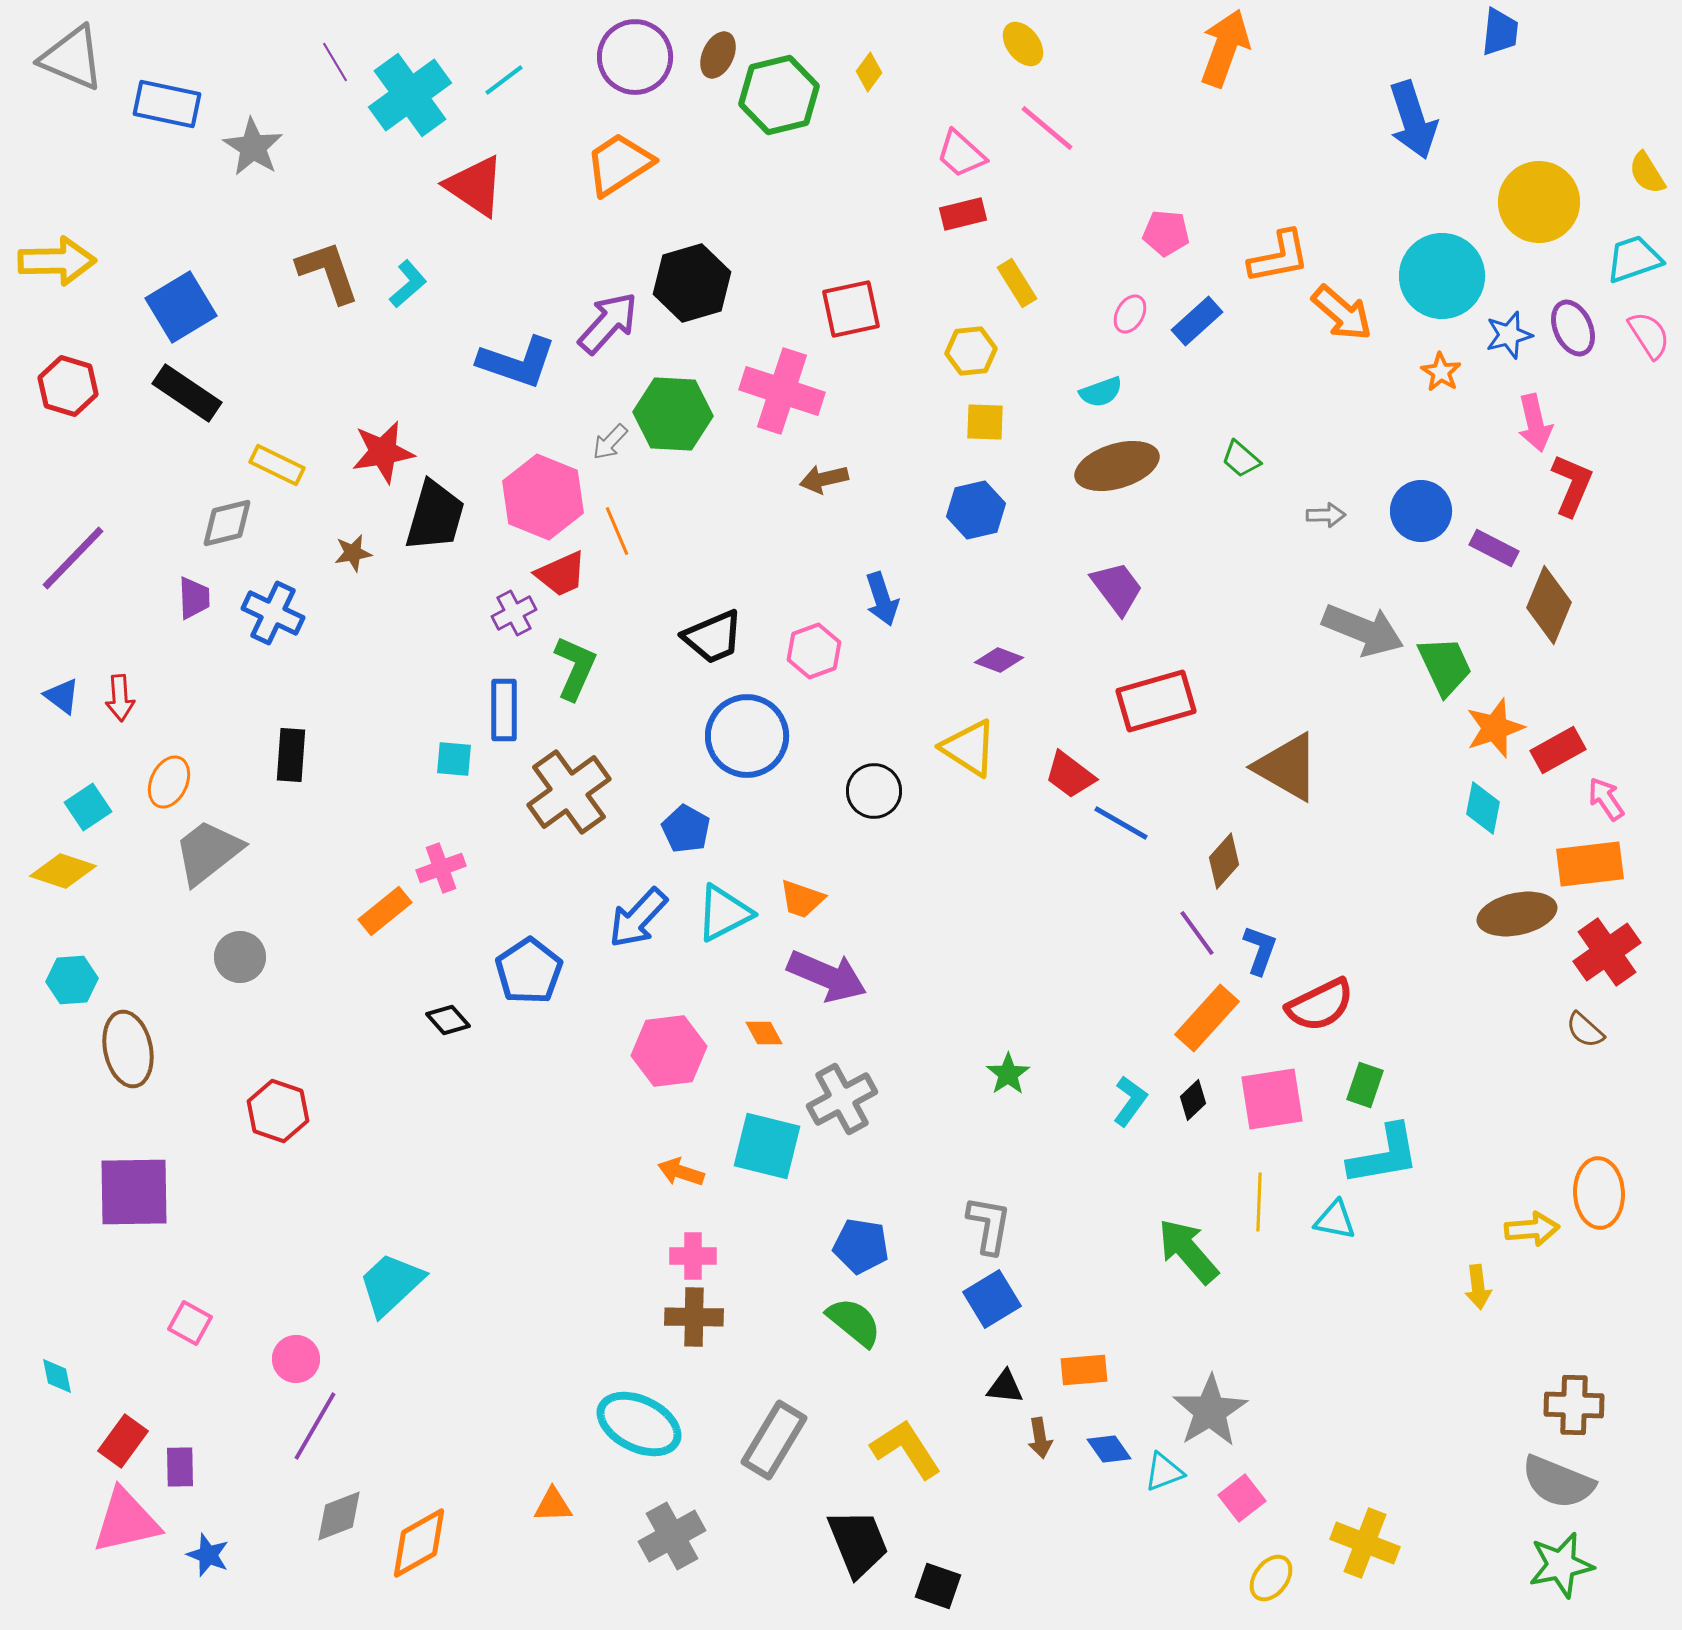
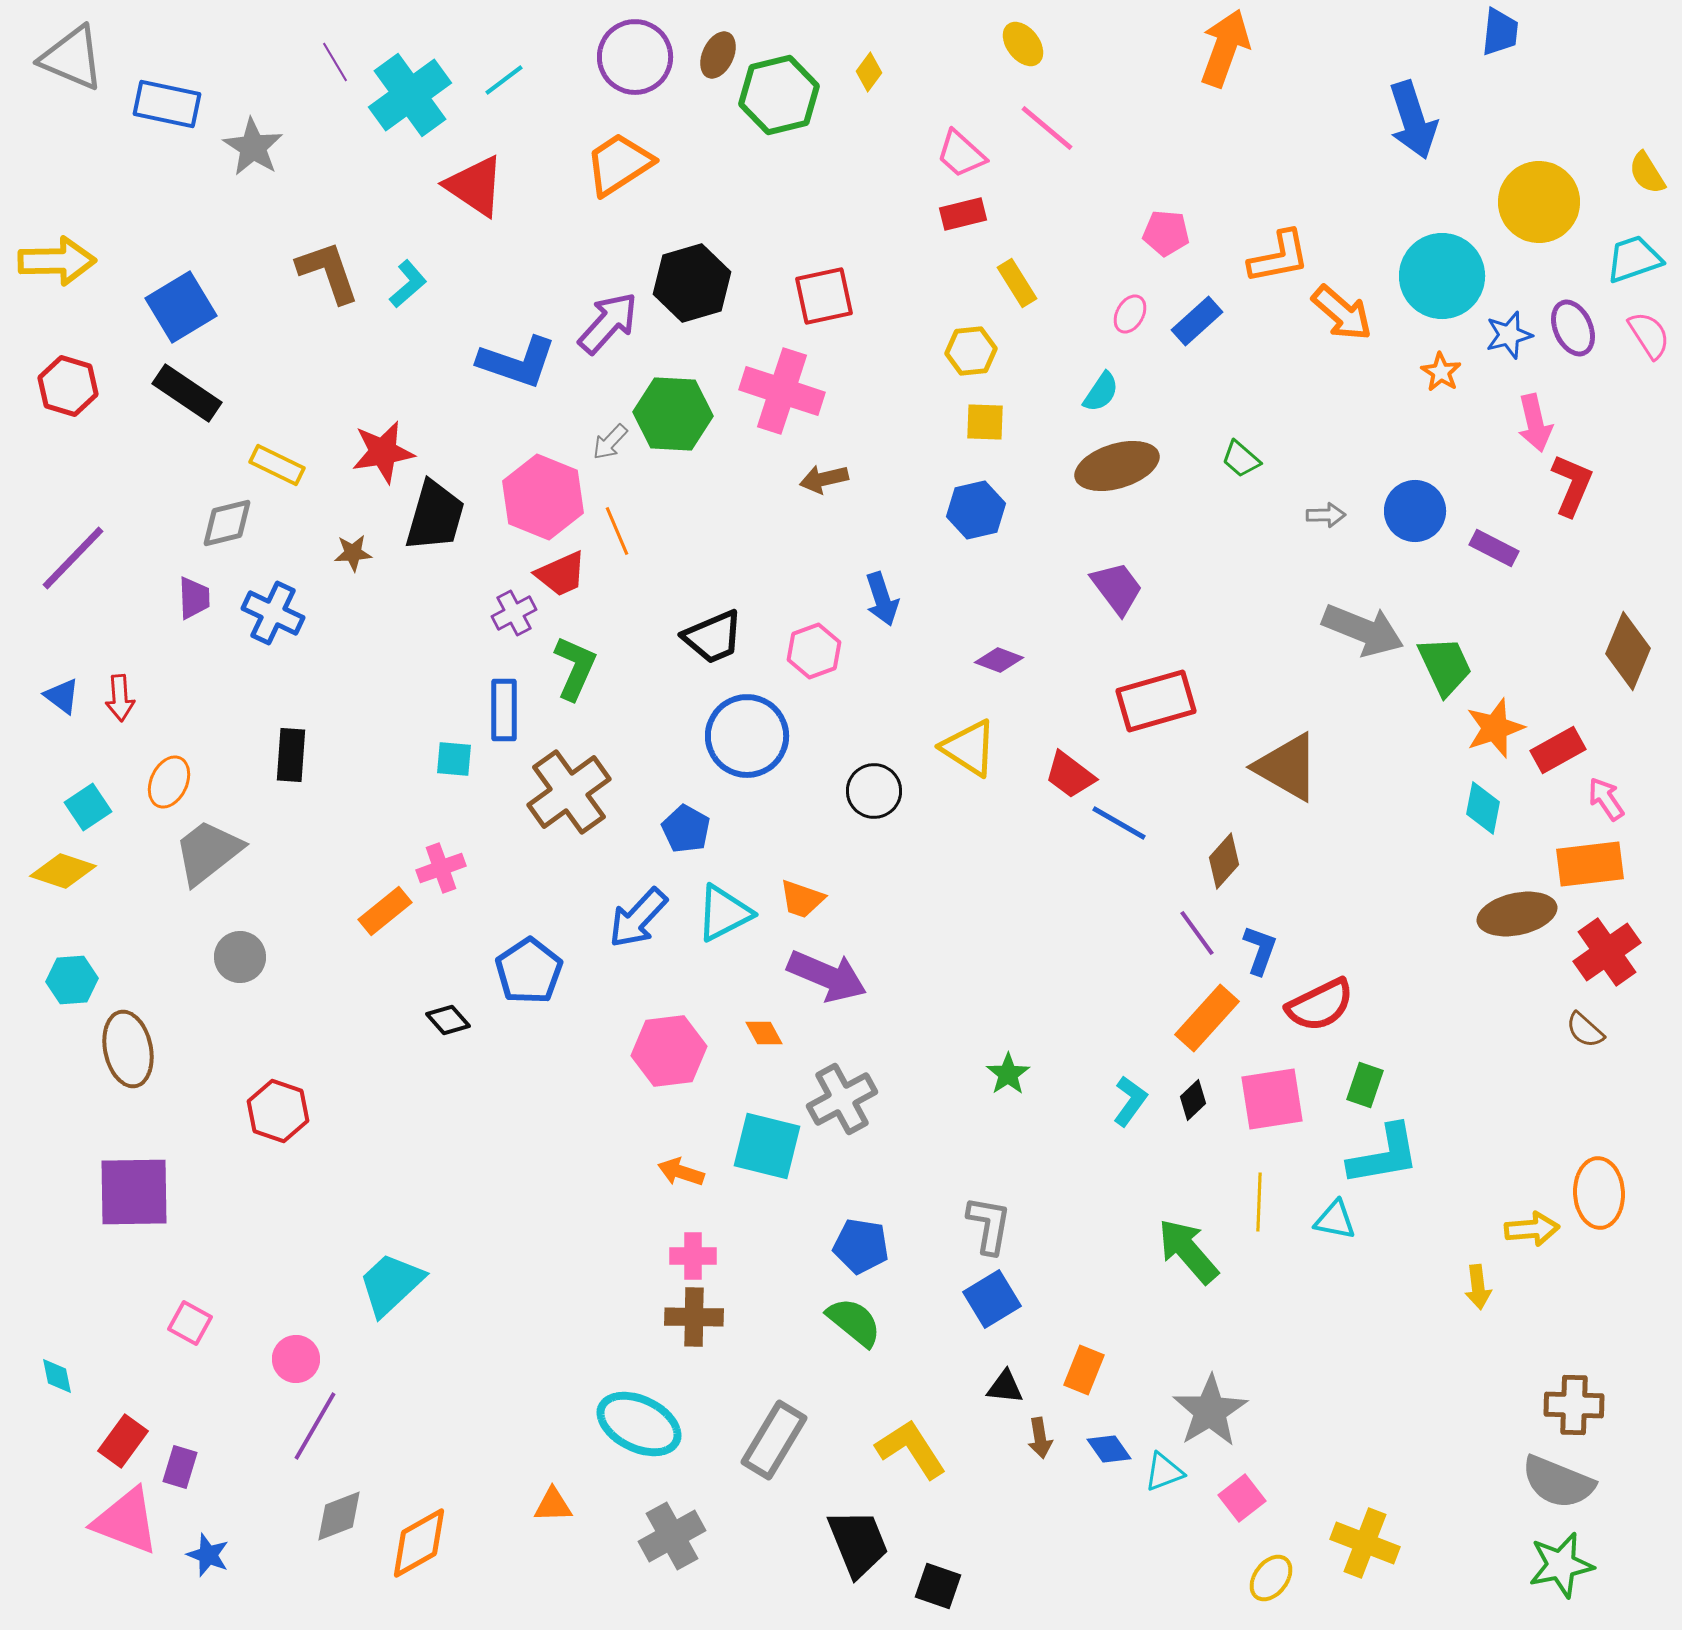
red square at (851, 309): moved 27 px left, 13 px up
cyan semicircle at (1101, 392): rotated 36 degrees counterclockwise
blue circle at (1421, 511): moved 6 px left
brown star at (353, 553): rotated 6 degrees clockwise
brown diamond at (1549, 605): moved 79 px right, 46 px down
blue line at (1121, 823): moved 2 px left
orange rectangle at (1084, 1370): rotated 63 degrees counterclockwise
yellow L-shape at (906, 1449): moved 5 px right
purple rectangle at (180, 1467): rotated 18 degrees clockwise
pink triangle at (126, 1521): rotated 34 degrees clockwise
